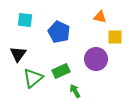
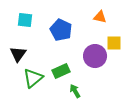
blue pentagon: moved 2 px right, 2 px up
yellow square: moved 1 px left, 6 px down
purple circle: moved 1 px left, 3 px up
